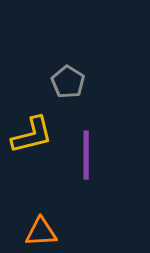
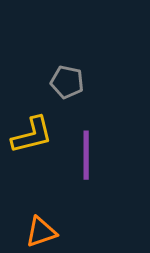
gray pentagon: moved 1 px left; rotated 20 degrees counterclockwise
orange triangle: rotated 16 degrees counterclockwise
